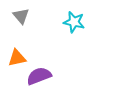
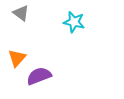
gray triangle: moved 3 px up; rotated 12 degrees counterclockwise
orange triangle: rotated 36 degrees counterclockwise
